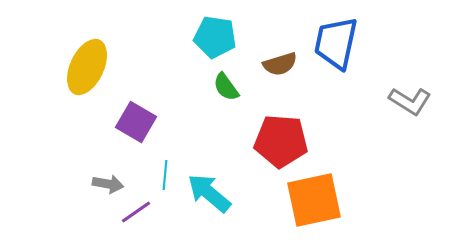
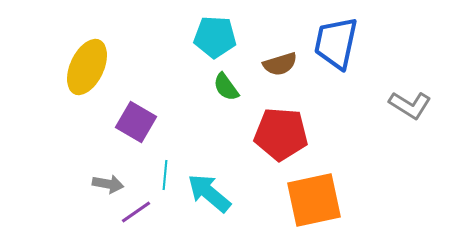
cyan pentagon: rotated 6 degrees counterclockwise
gray L-shape: moved 4 px down
red pentagon: moved 7 px up
